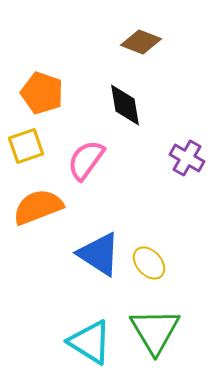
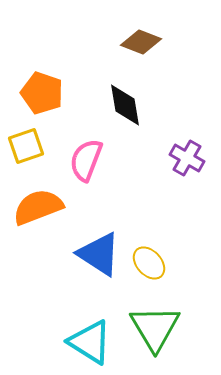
pink semicircle: rotated 15 degrees counterclockwise
green triangle: moved 3 px up
